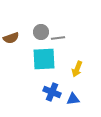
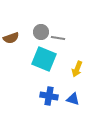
gray line: rotated 16 degrees clockwise
cyan square: rotated 25 degrees clockwise
blue cross: moved 3 px left, 4 px down; rotated 12 degrees counterclockwise
blue triangle: rotated 24 degrees clockwise
